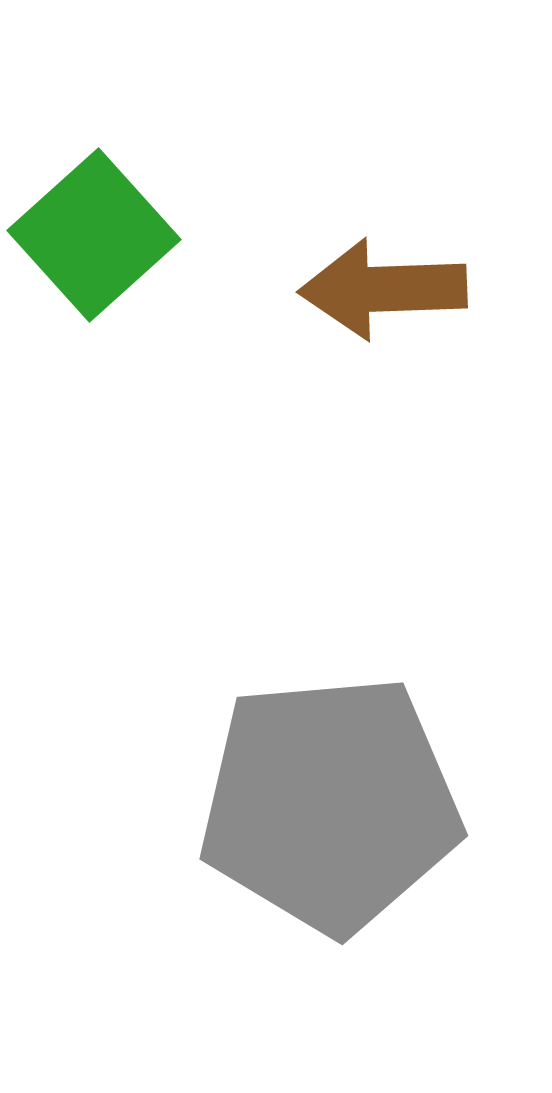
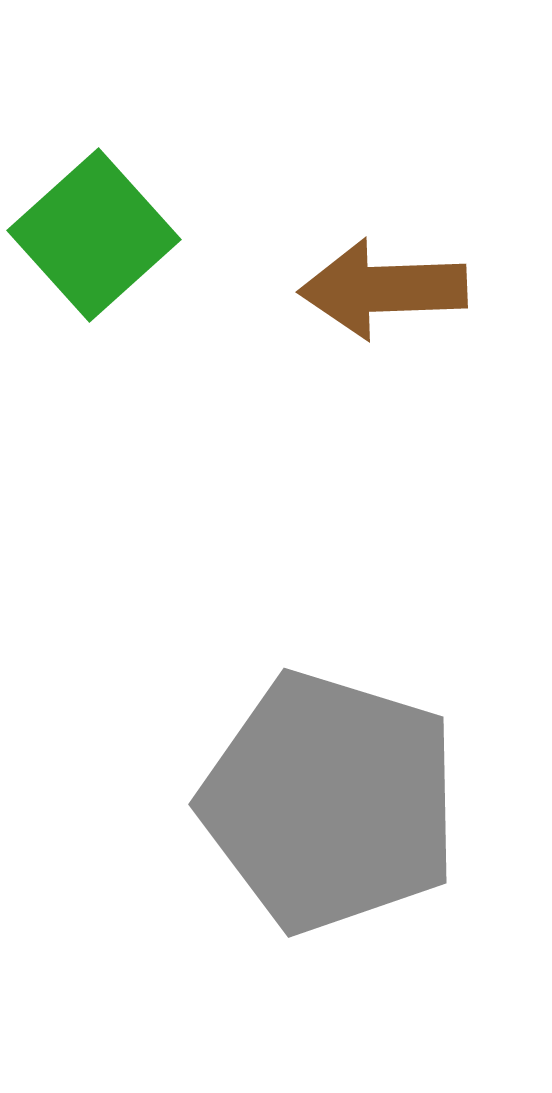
gray pentagon: moved 2 px up; rotated 22 degrees clockwise
